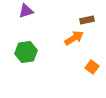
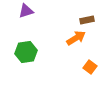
orange arrow: moved 2 px right
orange square: moved 2 px left
